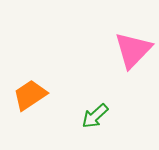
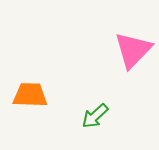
orange trapezoid: rotated 36 degrees clockwise
